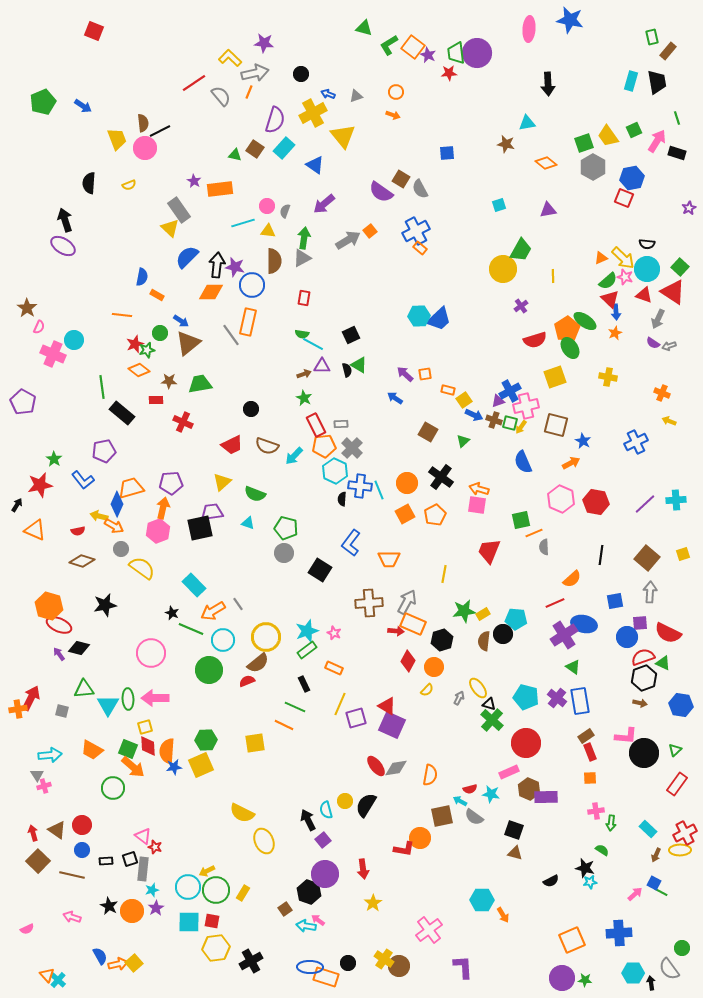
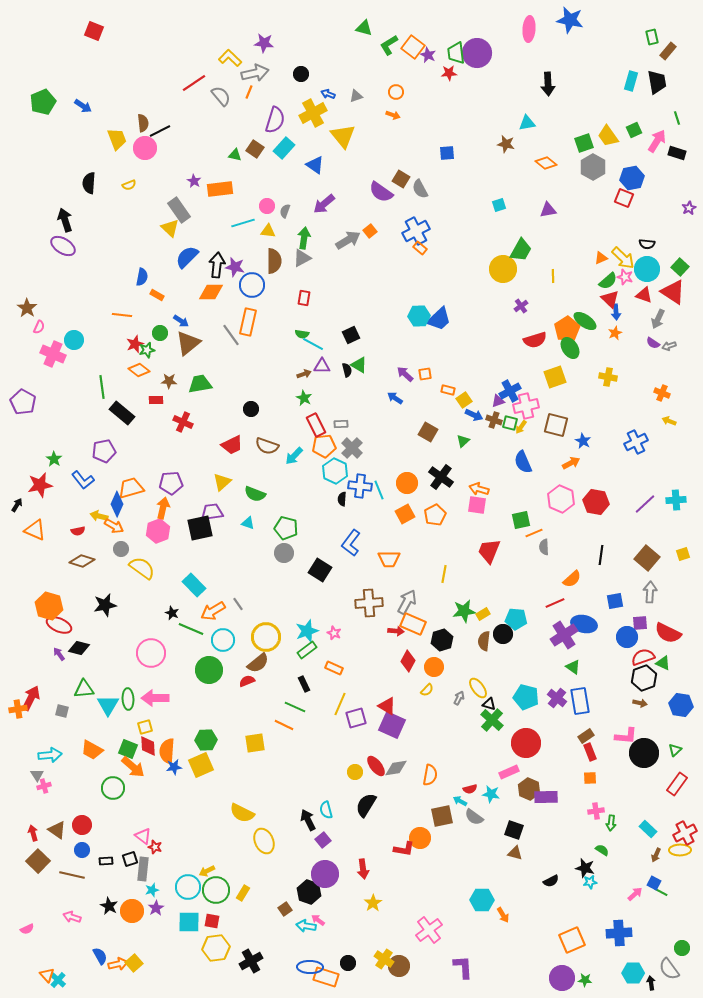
yellow circle at (345, 801): moved 10 px right, 29 px up
